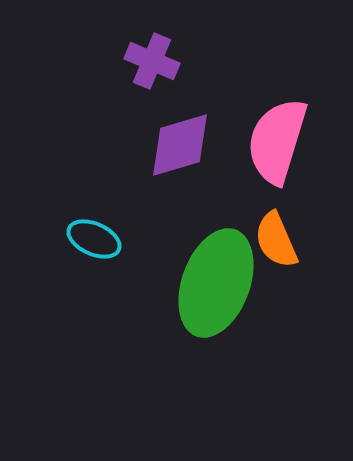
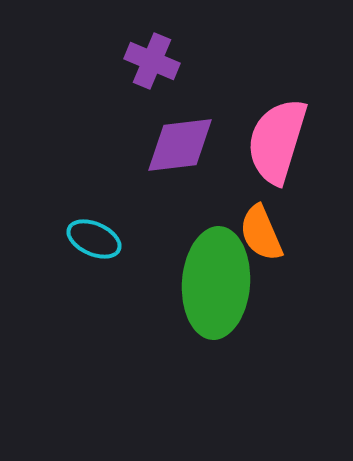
purple diamond: rotated 10 degrees clockwise
orange semicircle: moved 15 px left, 7 px up
green ellipse: rotated 16 degrees counterclockwise
